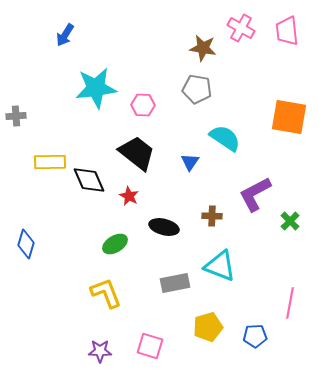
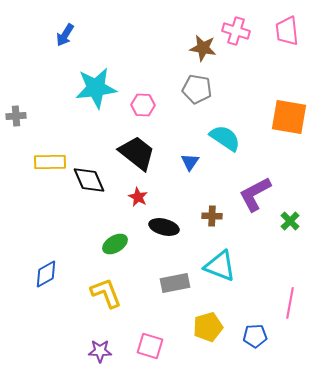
pink cross: moved 5 px left, 3 px down; rotated 12 degrees counterclockwise
red star: moved 9 px right, 1 px down
blue diamond: moved 20 px right, 30 px down; rotated 44 degrees clockwise
